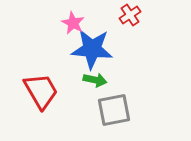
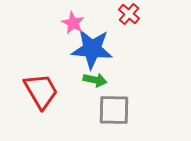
red cross: moved 1 px left, 1 px up; rotated 15 degrees counterclockwise
gray square: rotated 12 degrees clockwise
